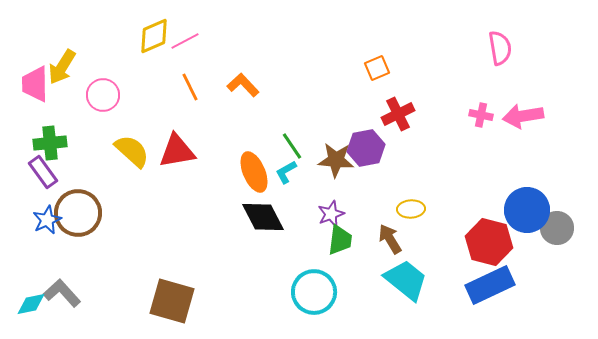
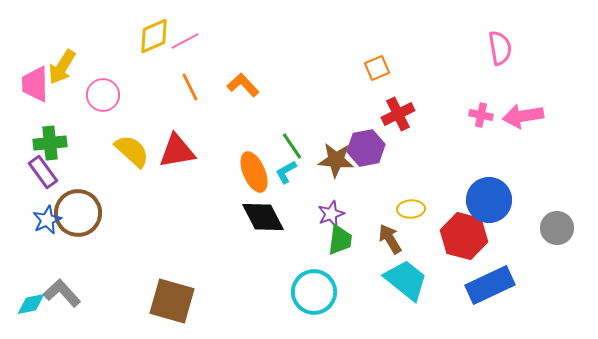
blue circle: moved 38 px left, 10 px up
red hexagon: moved 25 px left, 6 px up
